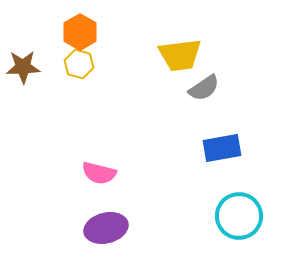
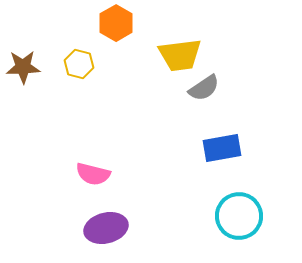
orange hexagon: moved 36 px right, 9 px up
pink semicircle: moved 6 px left, 1 px down
